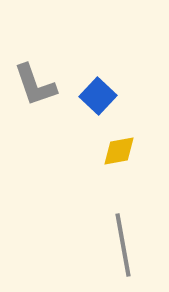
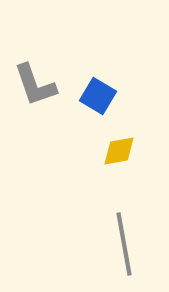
blue square: rotated 12 degrees counterclockwise
gray line: moved 1 px right, 1 px up
